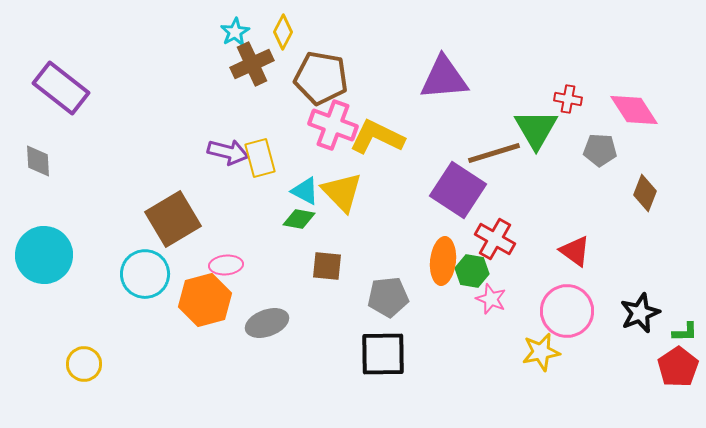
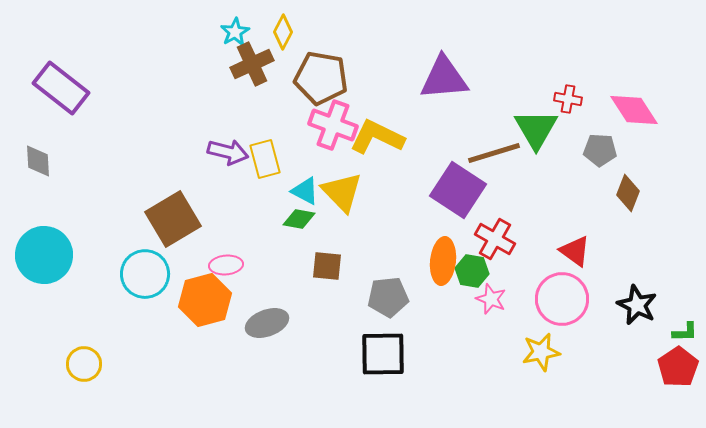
yellow rectangle at (260, 158): moved 5 px right, 1 px down
brown diamond at (645, 193): moved 17 px left
pink circle at (567, 311): moved 5 px left, 12 px up
black star at (640, 313): moved 3 px left, 8 px up; rotated 24 degrees counterclockwise
